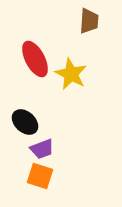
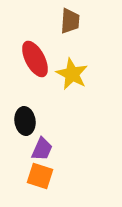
brown trapezoid: moved 19 px left
yellow star: moved 1 px right
black ellipse: moved 1 px up; rotated 40 degrees clockwise
purple trapezoid: rotated 45 degrees counterclockwise
